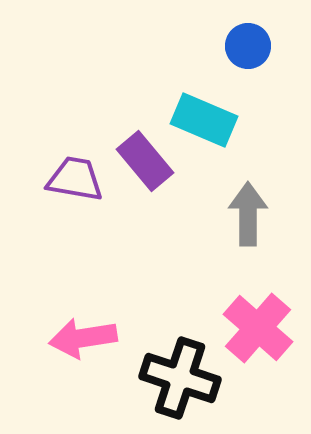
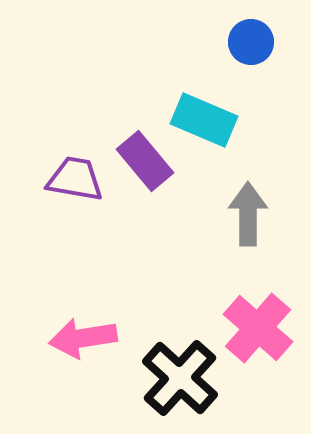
blue circle: moved 3 px right, 4 px up
black cross: rotated 24 degrees clockwise
